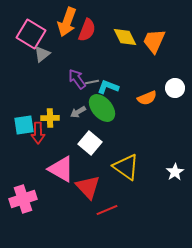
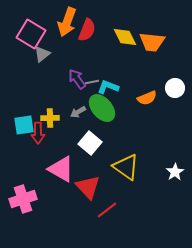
orange trapezoid: moved 2 px left, 1 px down; rotated 108 degrees counterclockwise
red line: rotated 15 degrees counterclockwise
